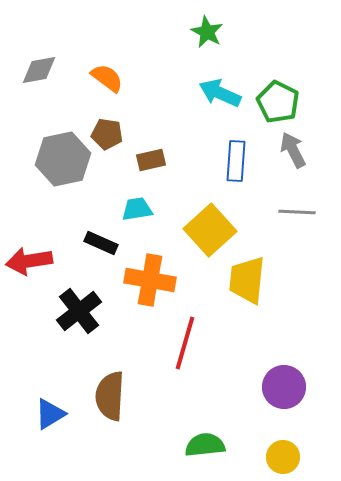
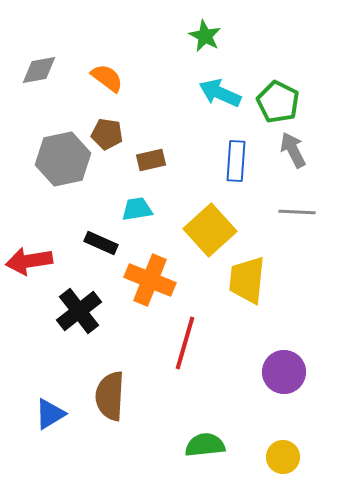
green star: moved 2 px left, 4 px down
orange cross: rotated 12 degrees clockwise
purple circle: moved 15 px up
